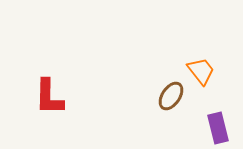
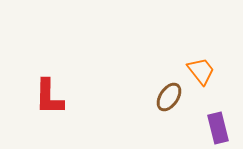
brown ellipse: moved 2 px left, 1 px down
